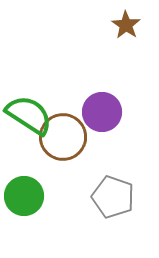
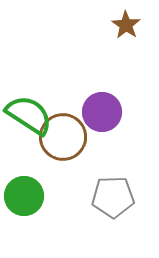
gray pentagon: rotated 21 degrees counterclockwise
